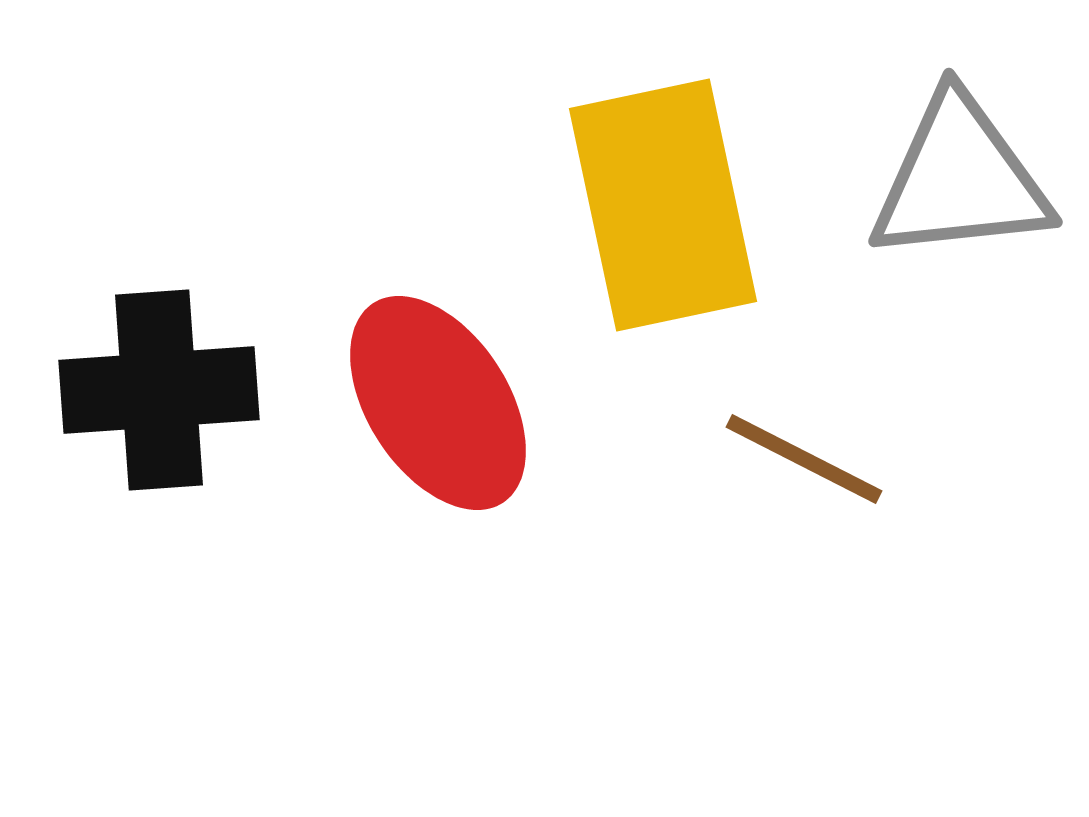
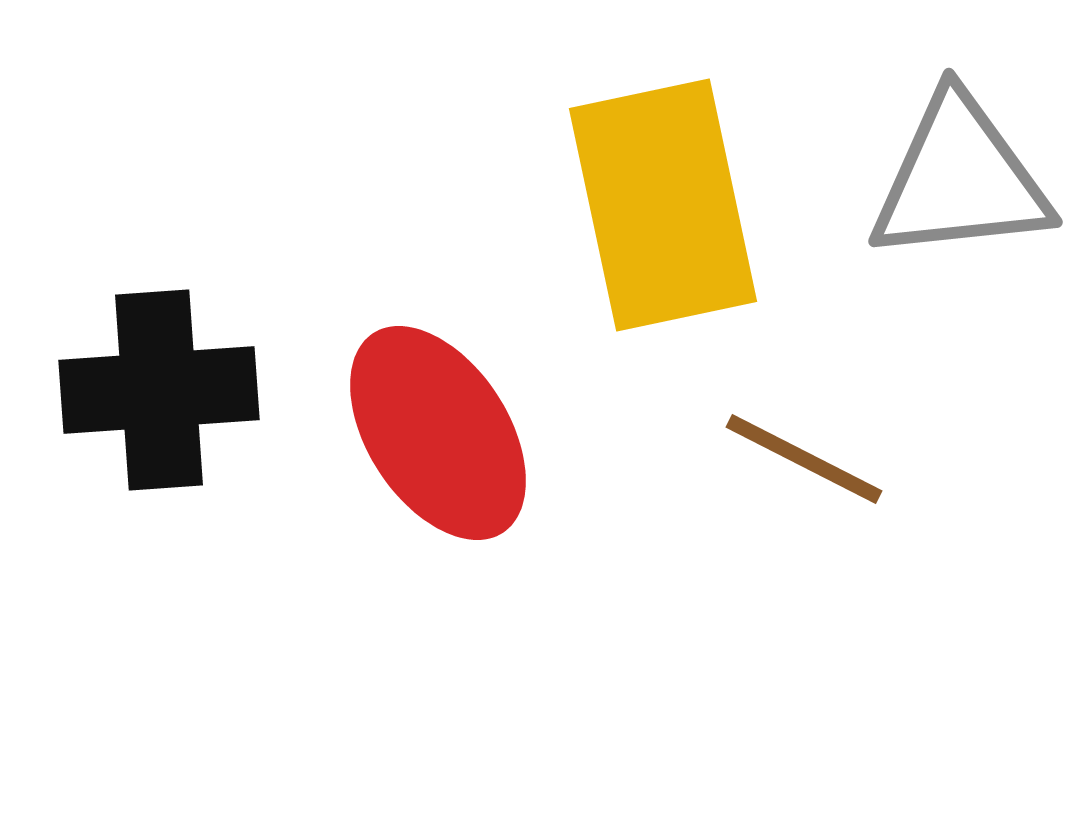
red ellipse: moved 30 px down
